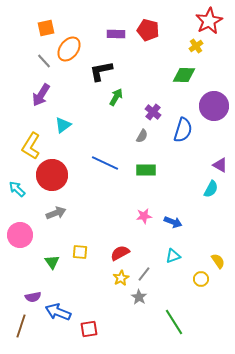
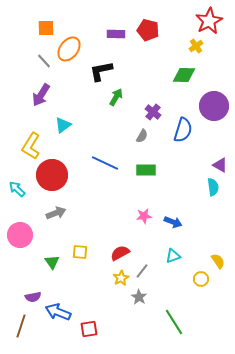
orange square at (46, 28): rotated 12 degrees clockwise
cyan semicircle at (211, 189): moved 2 px right, 2 px up; rotated 36 degrees counterclockwise
gray line at (144, 274): moved 2 px left, 3 px up
